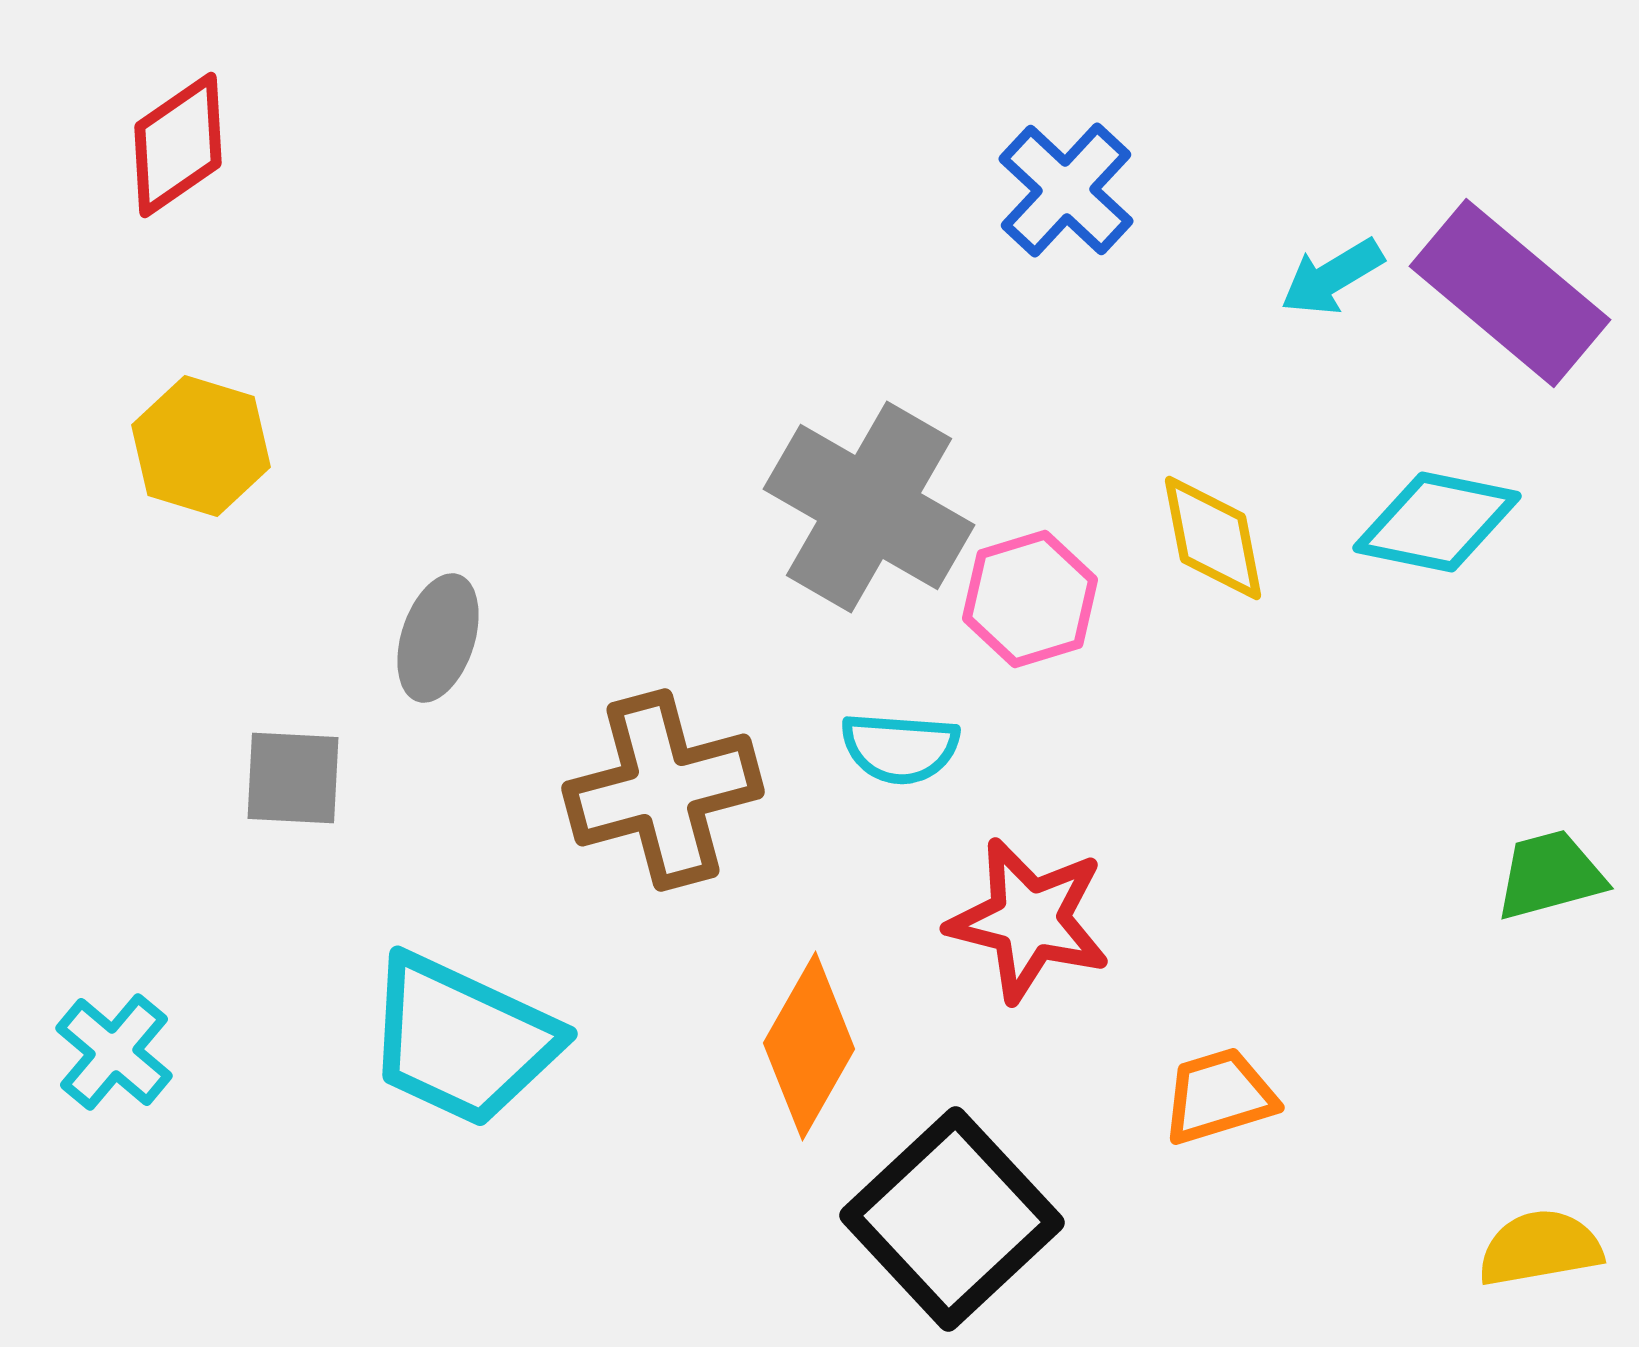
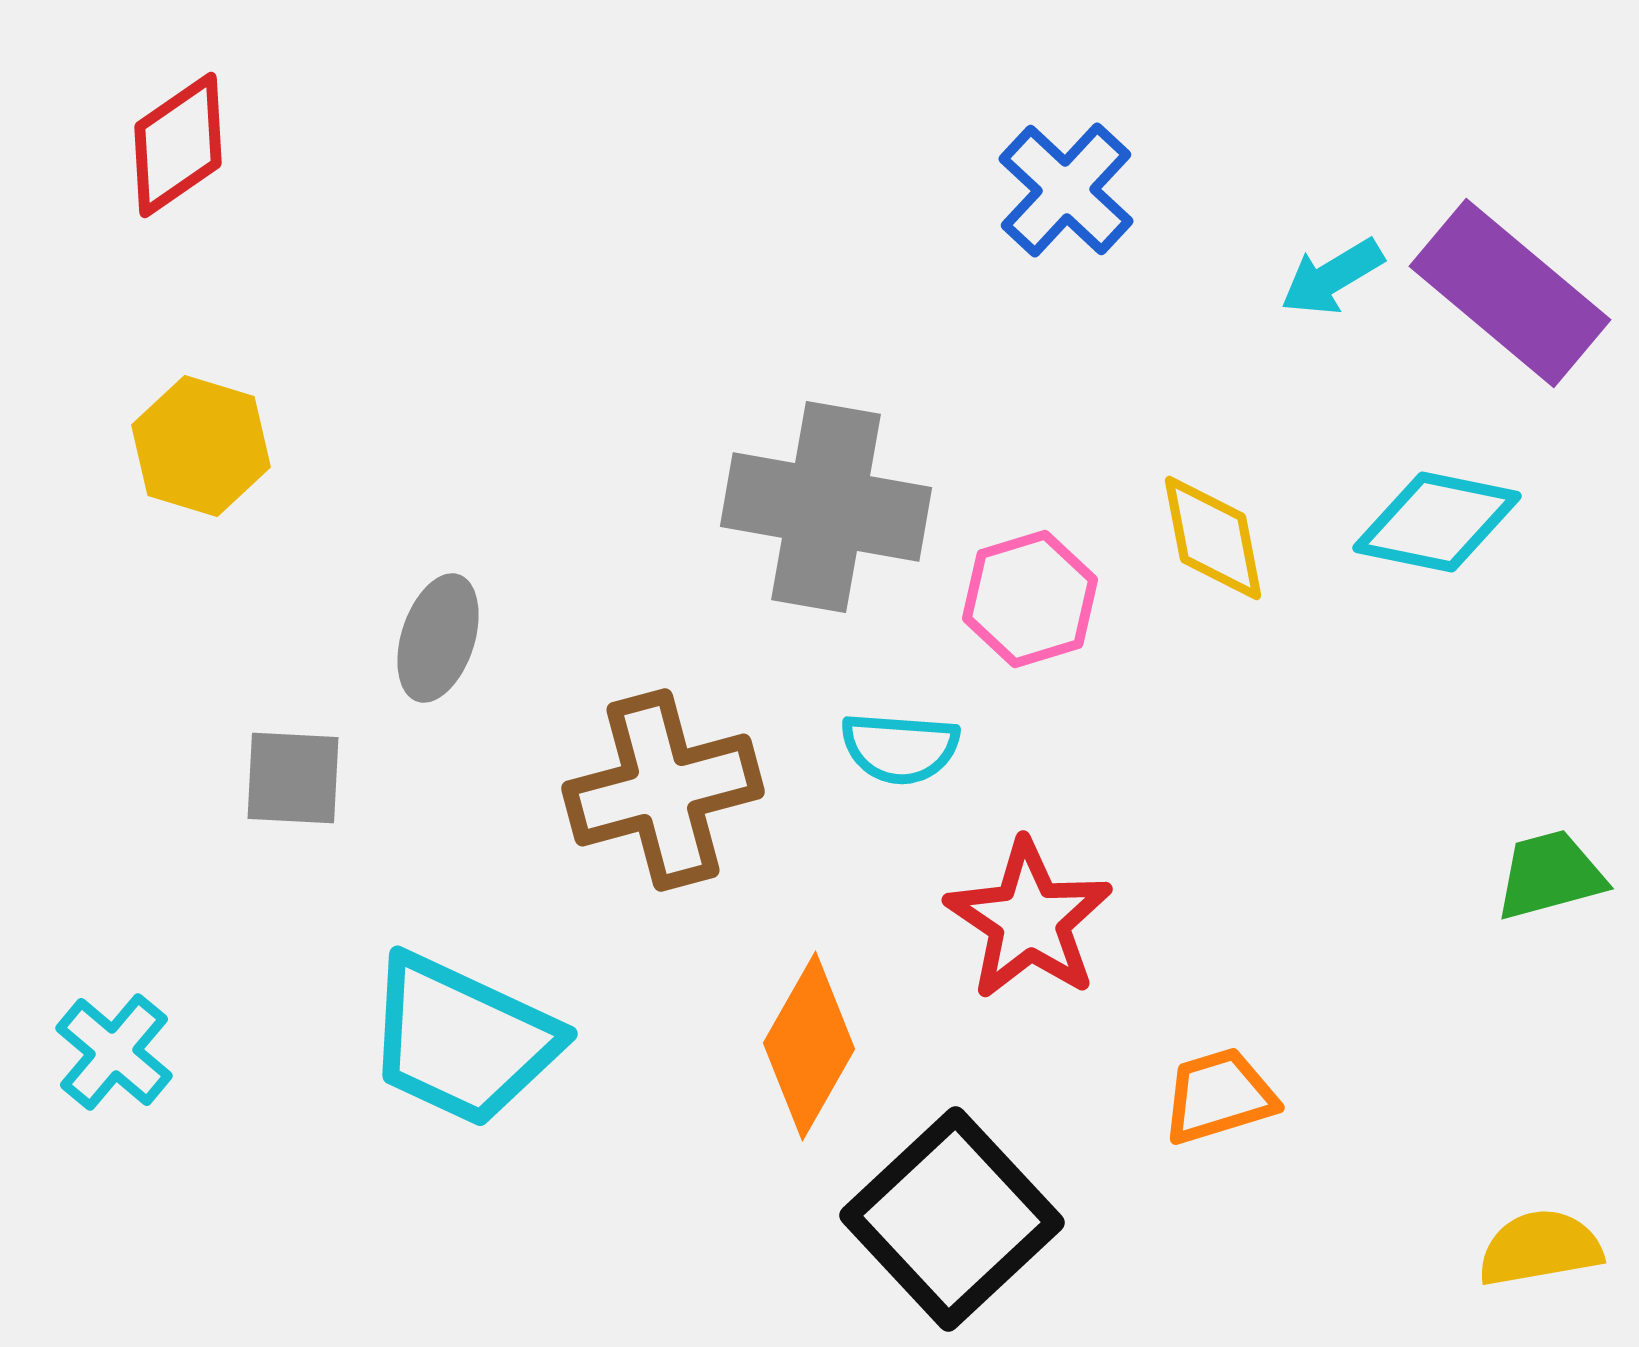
gray cross: moved 43 px left; rotated 20 degrees counterclockwise
red star: rotated 20 degrees clockwise
